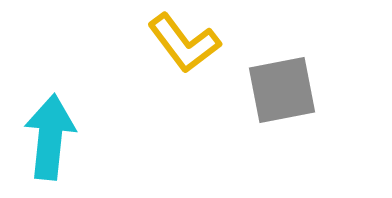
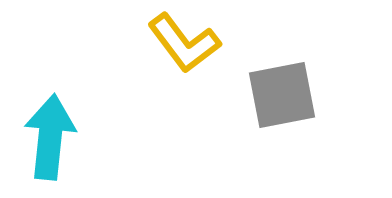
gray square: moved 5 px down
